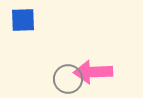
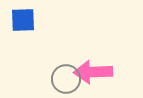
gray circle: moved 2 px left
